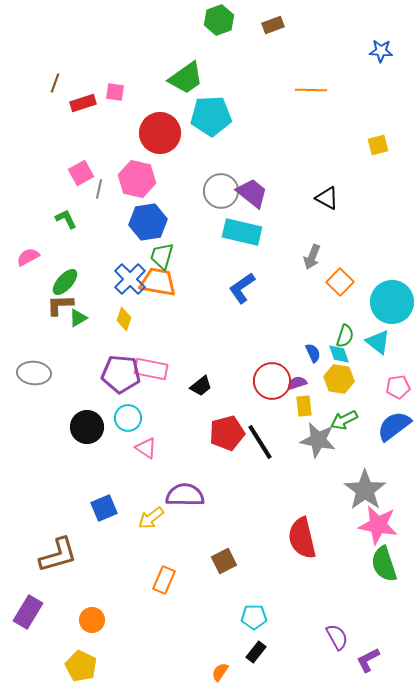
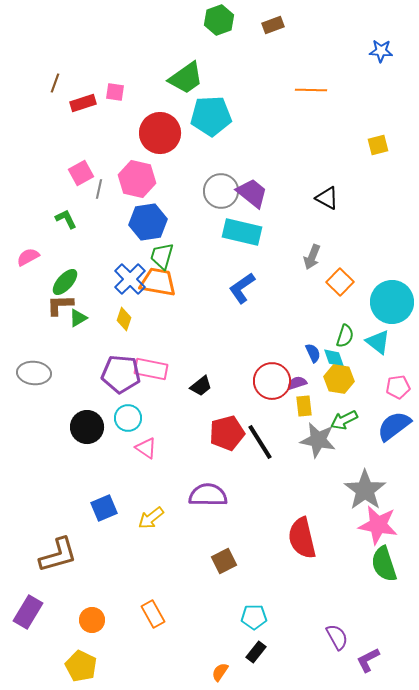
cyan diamond at (339, 354): moved 5 px left, 4 px down
purple semicircle at (185, 495): moved 23 px right
orange rectangle at (164, 580): moved 11 px left, 34 px down; rotated 52 degrees counterclockwise
